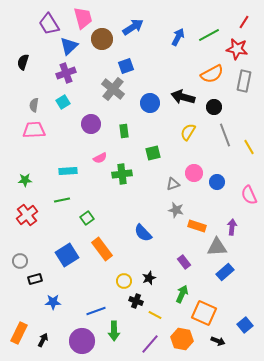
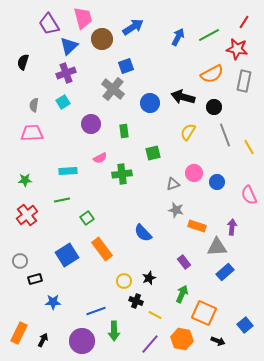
pink trapezoid at (34, 130): moved 2 px left, 3 px down
